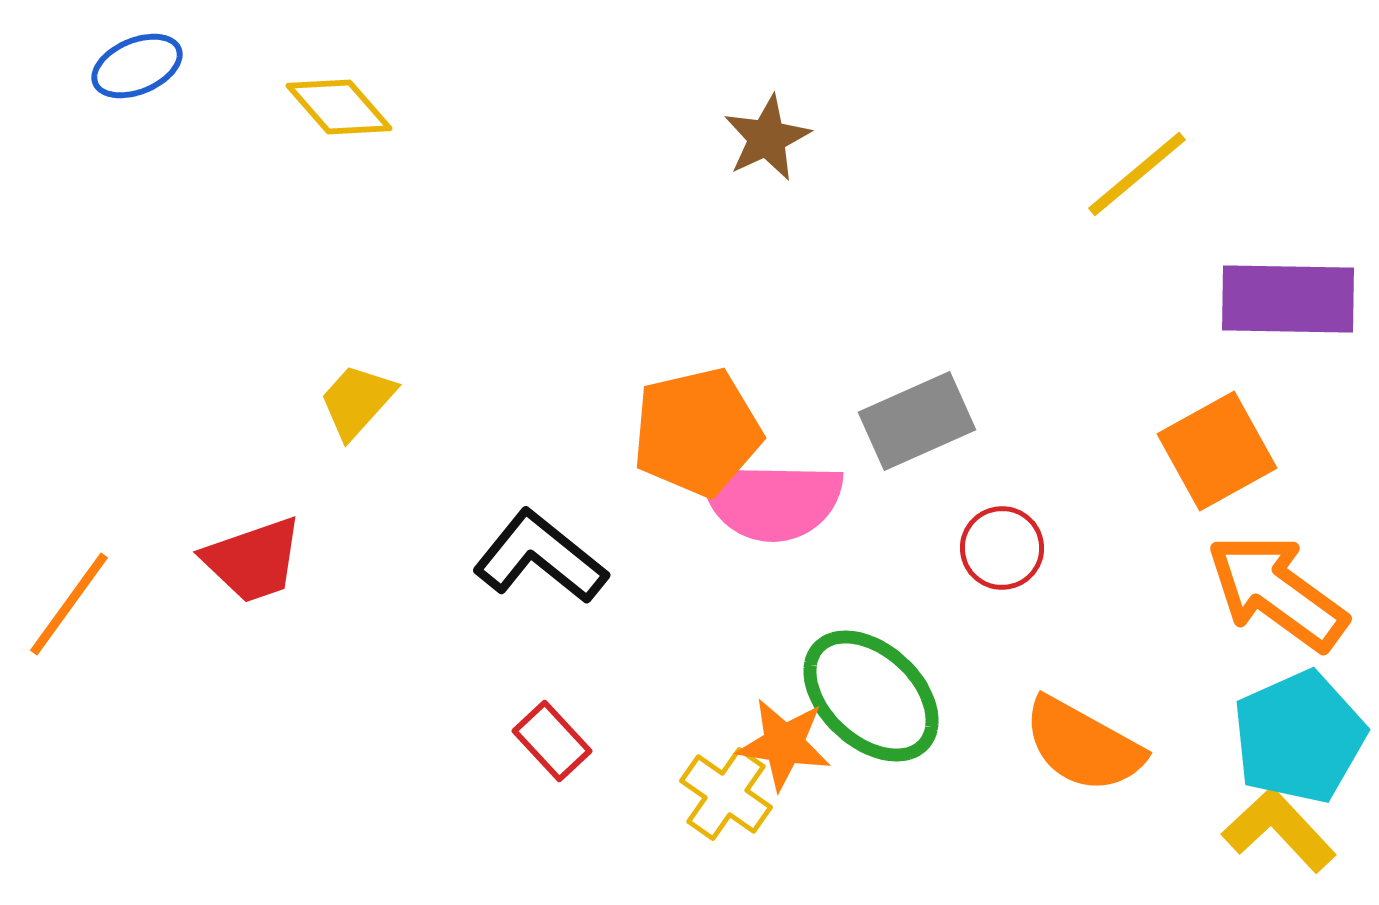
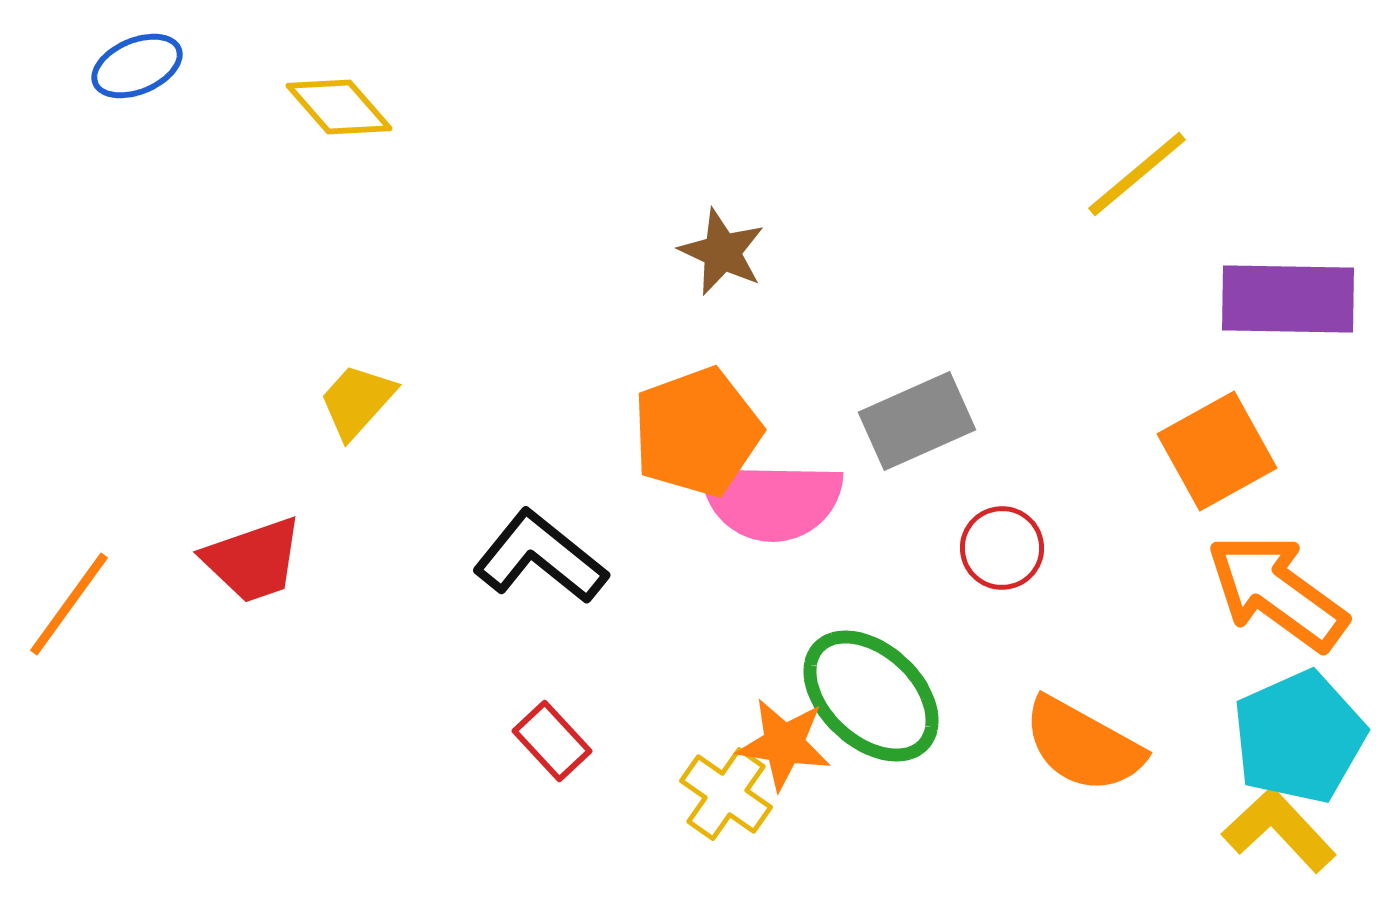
brown star: moved 45 px left, 114 px down; rotated 22 degrees counterclockwise
orange pentagon: rotated 7 degrees counterclockwise
